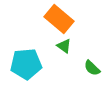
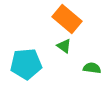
orange rectangle: moved 8 px right
green semicircle: rotated 144 degrees clockwise
